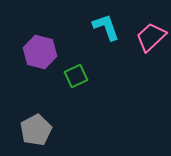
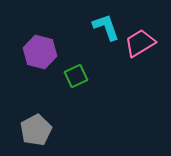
pink trapezoid: moved 11 px left, 6 px down; rotated 12 degrees clockwise
